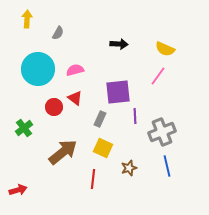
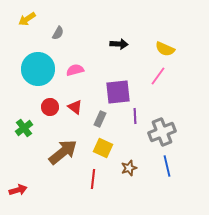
yellow arrow: rotated 126 degrees counterclockwise
red triangle: moved 9 px down
red circle: moved 4 px left
